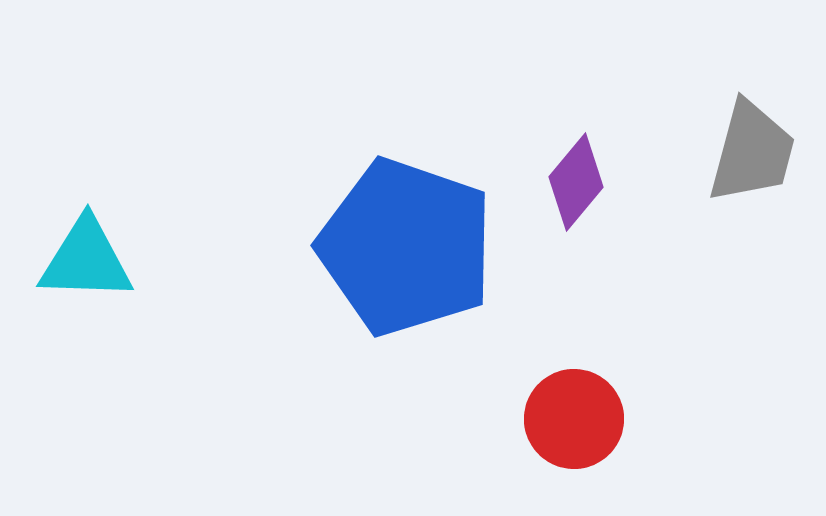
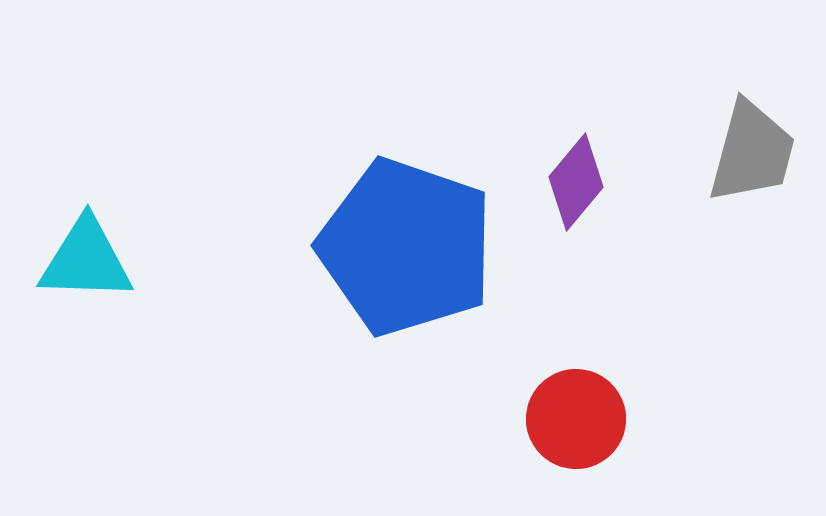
red circle: moved 2 px right
